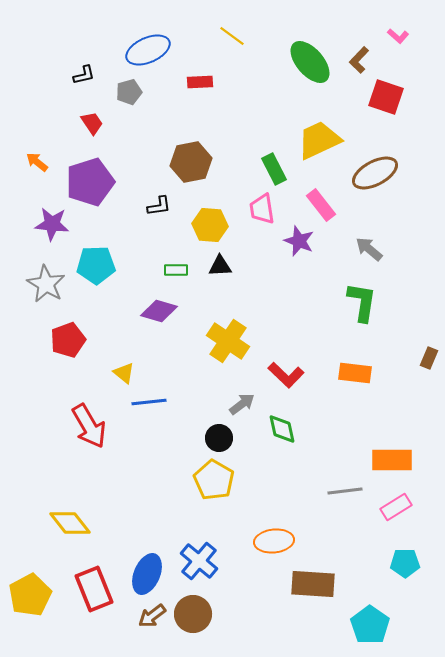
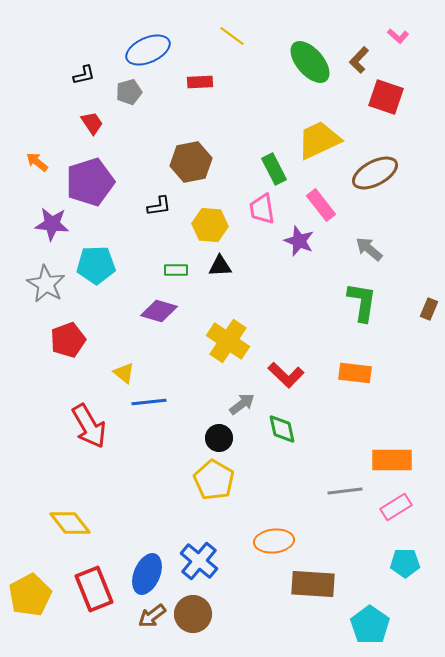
brown rectangle at (429, 358): moved 49 px up
